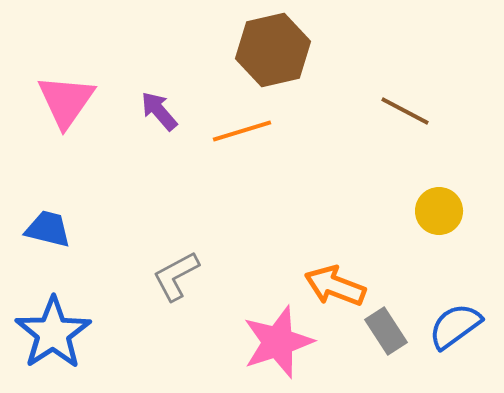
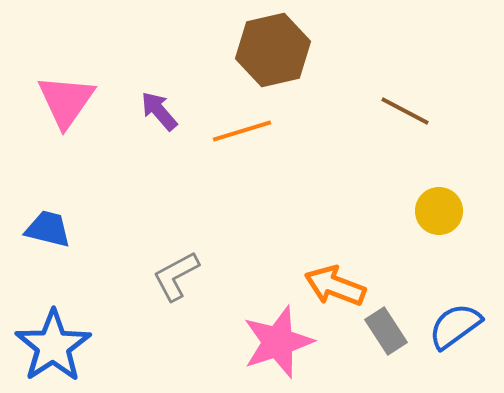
blue star: moved 13 px down
